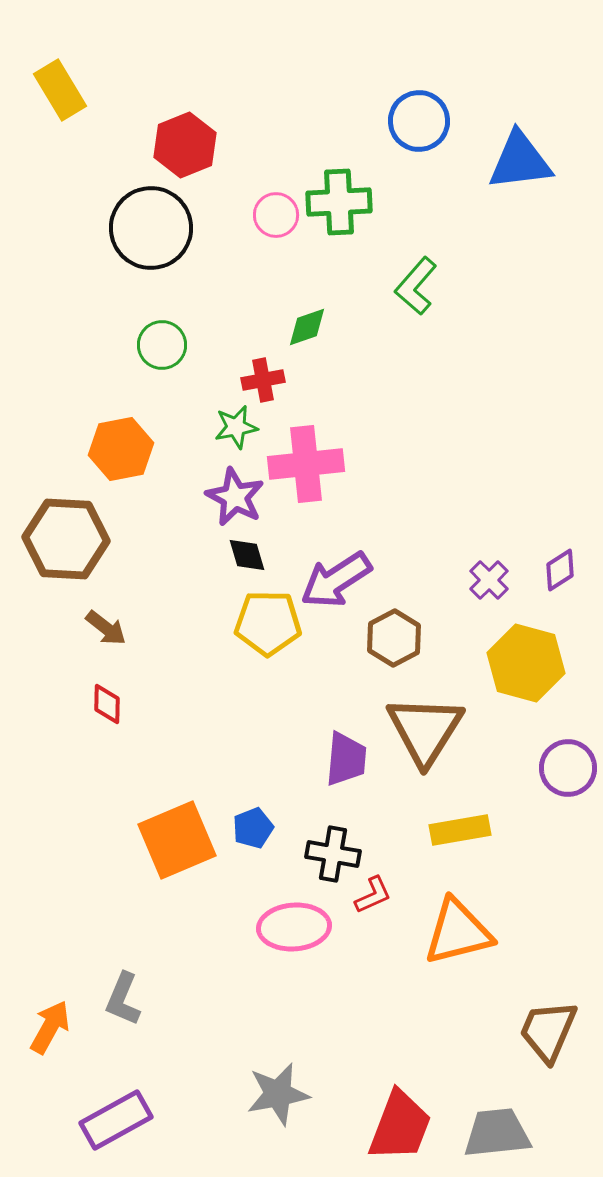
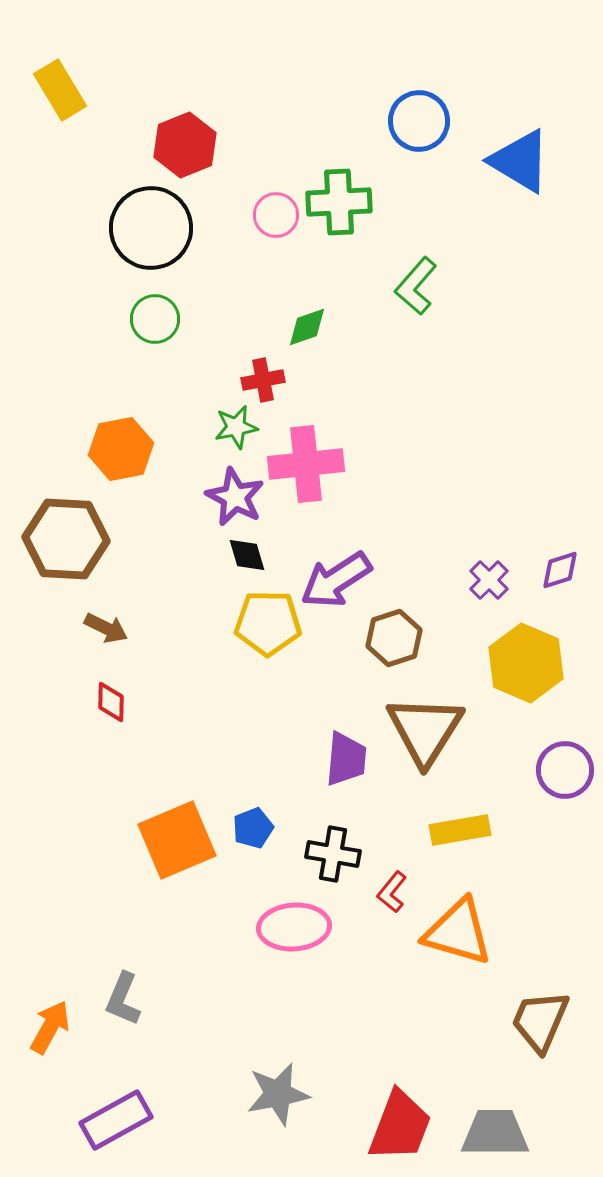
blue triangle at (520, 161): rotated 38 degrees clockwise
green circle at (162, 345): moved 7 px left, 26 px up
purple diamond at (560, 570): rotated 15 degrees clockwise
brown arrow at (106, 628): rotated 12 degrees counterclockwise
brown hexagon at (394, 638): rotated 10 degrees clockwise
yellow hexagon at (526, 663): rotated 8 degrees clockwise
red diamond at (107, 704): moved 4 px right, 2 px up
purple circle at (568, 768): moved 3 px left, 2 px down
red L-shape at (373, 895): moved 19 px right, 3 px up; rotated 153 degrees clockwise
orange triangle at (458, 932): rotated 30 degrees clockwise
brown trapezoid at (548, 1031): moved 8 px left, 10 px up
gray trapezoid at (497, 1133): moved 2 px left; rotated 6 degrees clockwise
